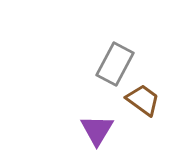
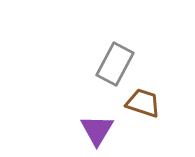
brown trapezoid: moved 3 px down; rotated 18 degrees counterclockwise
